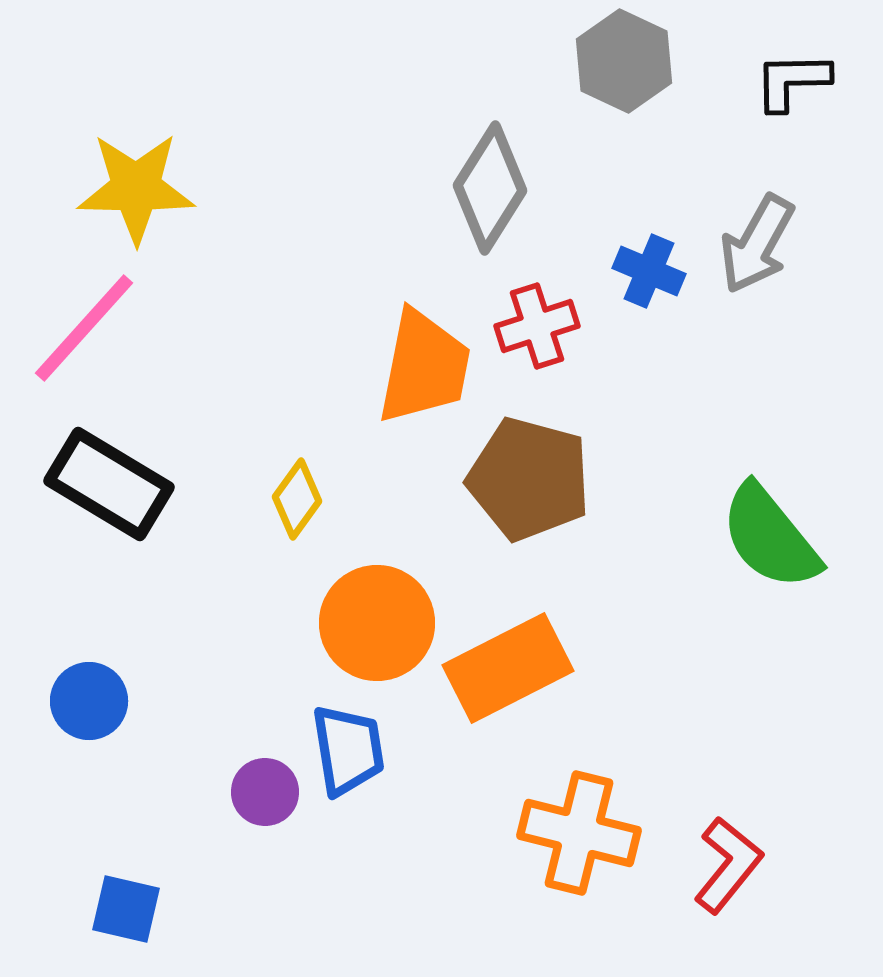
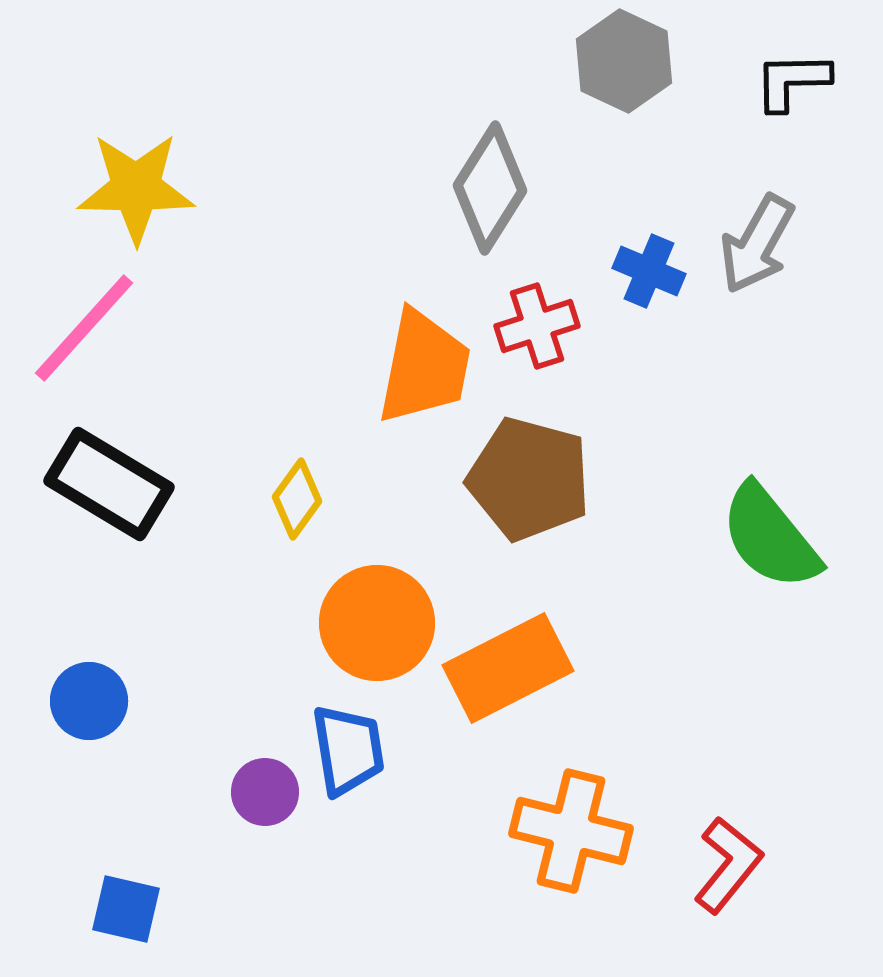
orange cross: moved 8 px left, 2 px up
